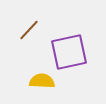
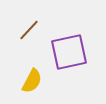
yellow semicircle: moved 10 px left; rotated 115 degrees clockwise
